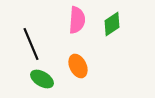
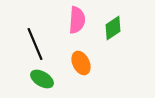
green diamond: moved 1 px right, 4 px down
black line: moved 4 px right
orange ellipse: moved 3 px right, 3 px up
